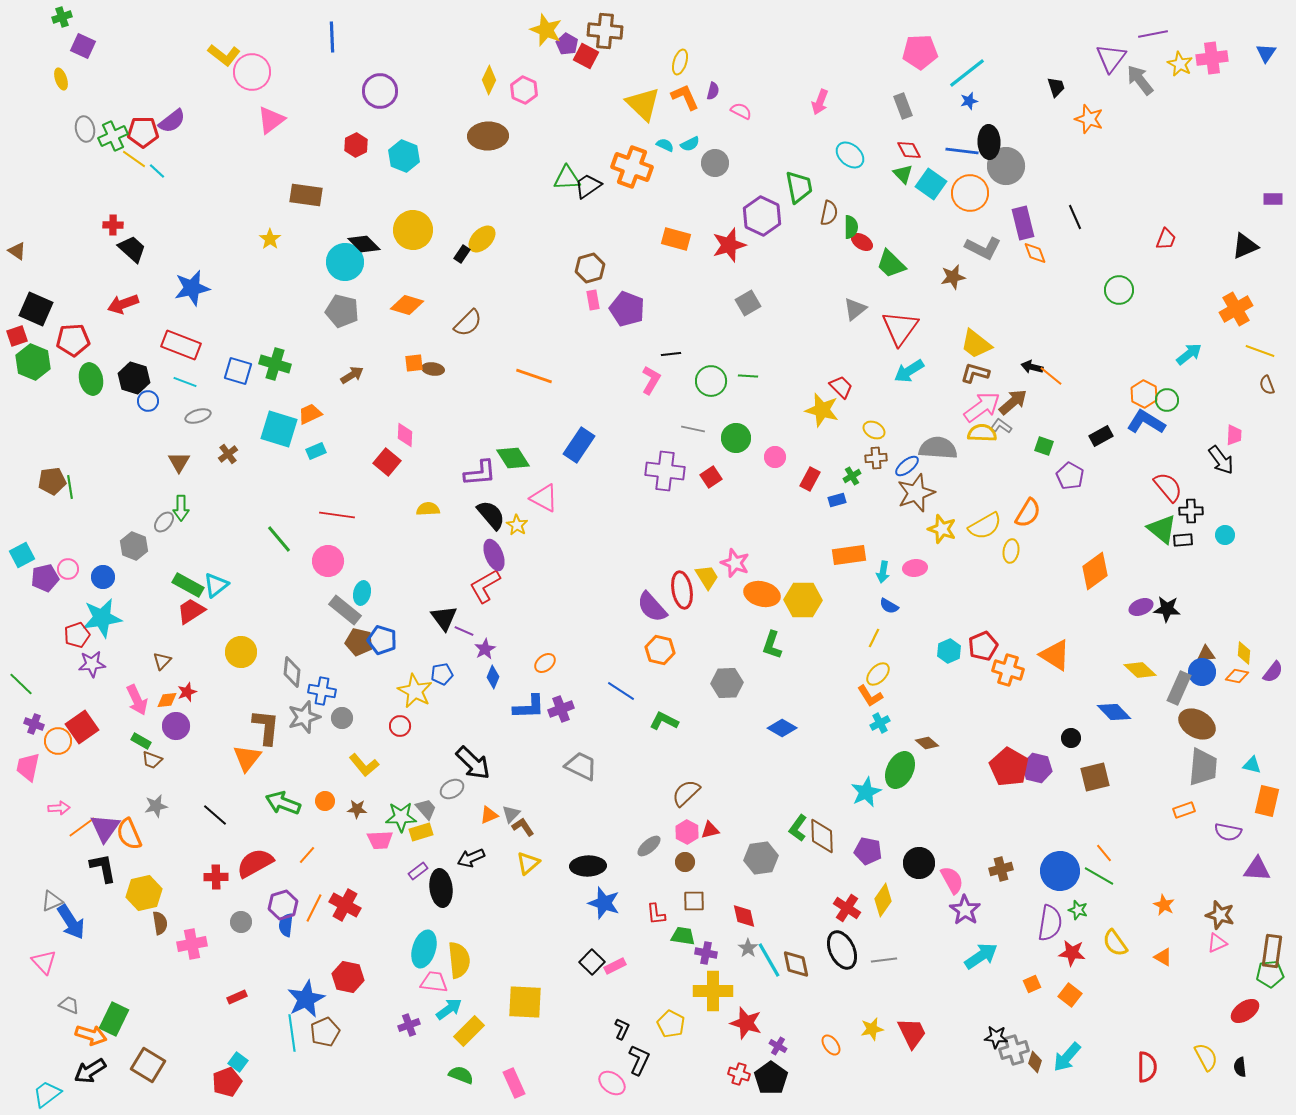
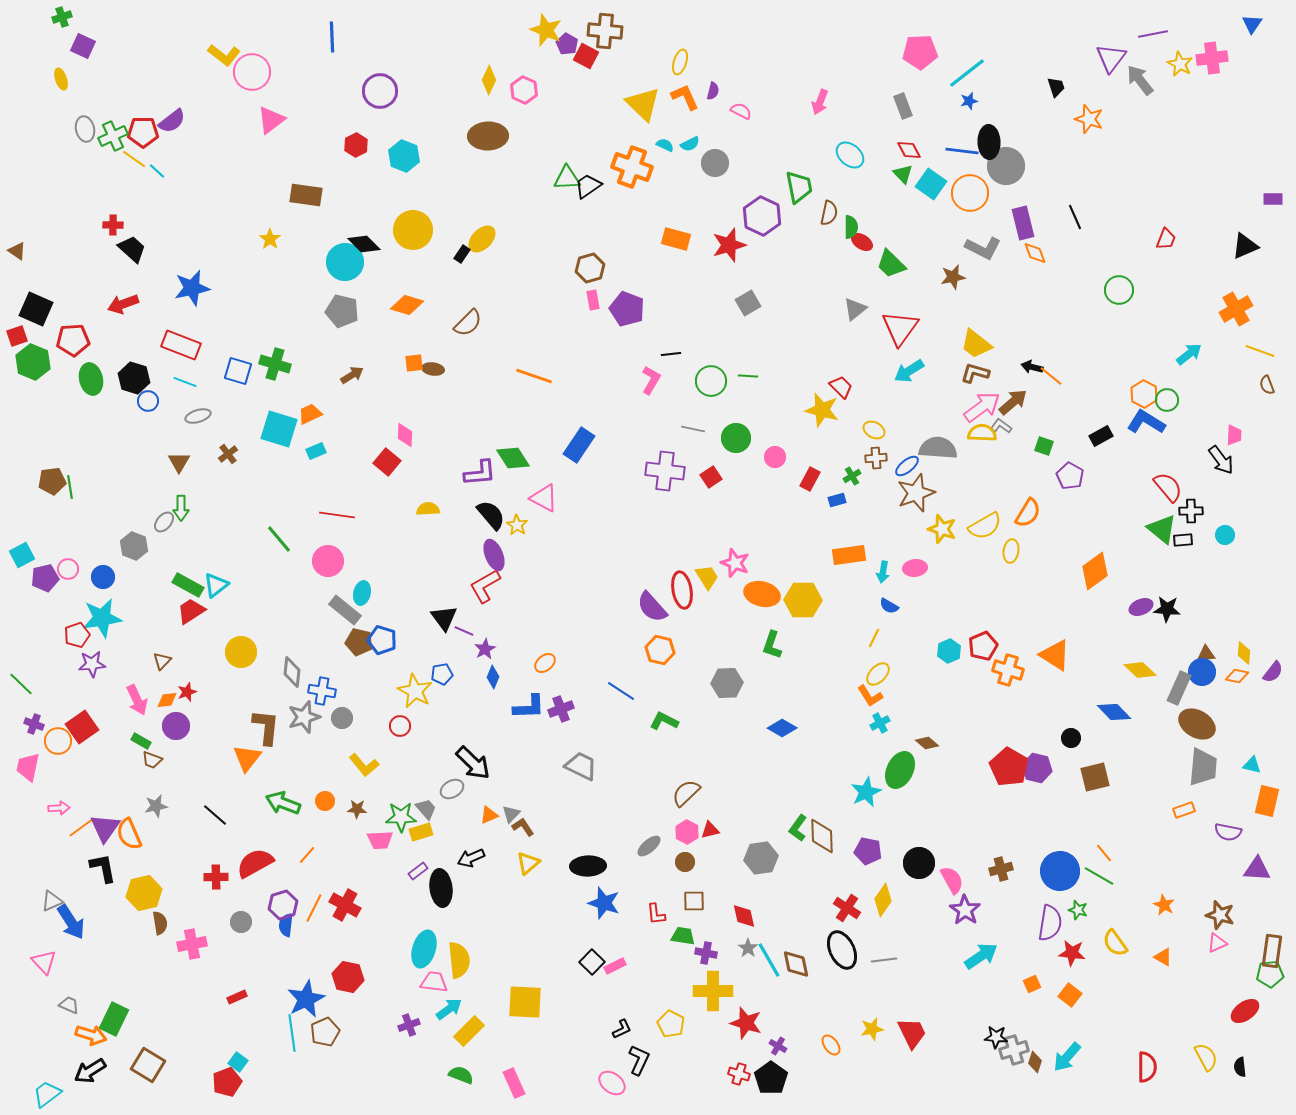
blue triangle at (1266, 53): moved 14 px left, 29 px up
black L-shape at (622, 1029): rotated 40 degrees clockwise
